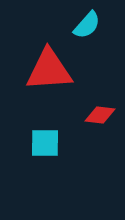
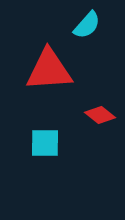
red diamond: rotated 32 degrees clockwise
